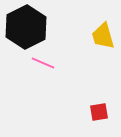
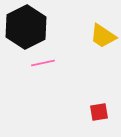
yellow trapezoid: rotated 40 degrees counterclockwise
pink line: rotated 35 degrees counterclockwise
